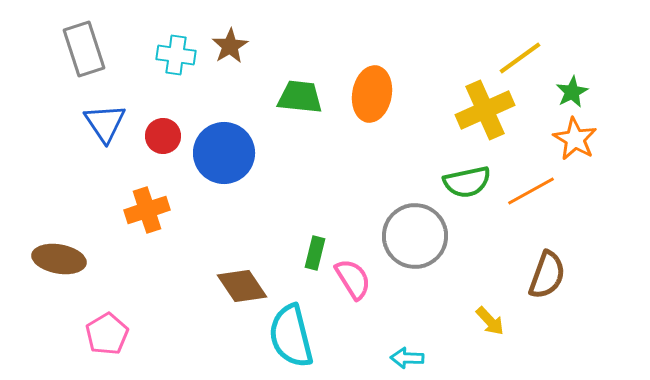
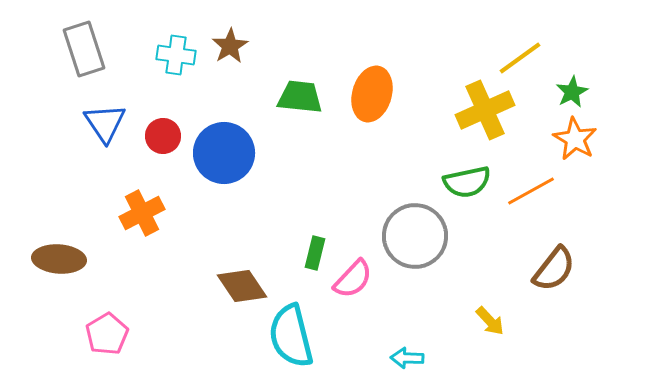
orange ellipse: rotated 6 degrees clockwise
orange cross: moved 5 px left, 3 px down; rotated 9 degrees counterclockwise
brown ellipse: rotated 6 degrees counterclockwise
brown semicircle: moved 7 px right, 6 px up; rotated 18 degrees clockwise
pink semicircle: rotated 75 degrees clockwise
